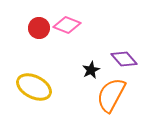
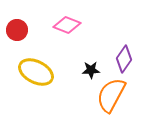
red circle: moved 22 px left, 2 px down
purple diamond: rotated 76 degrees clockwise
black star: rotated 24 degrees clockwise
yellow ellipse: moved 2 px right, 15 px up
